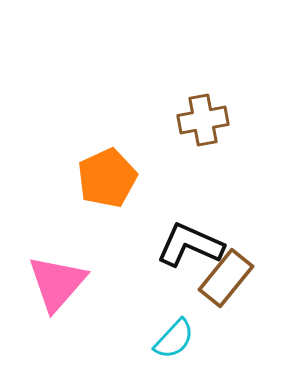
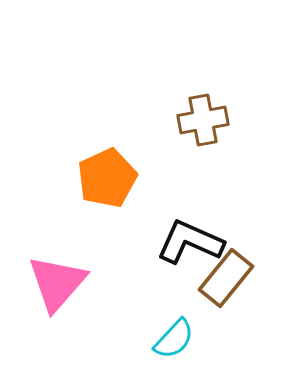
black L-shape: moved 3 px up
